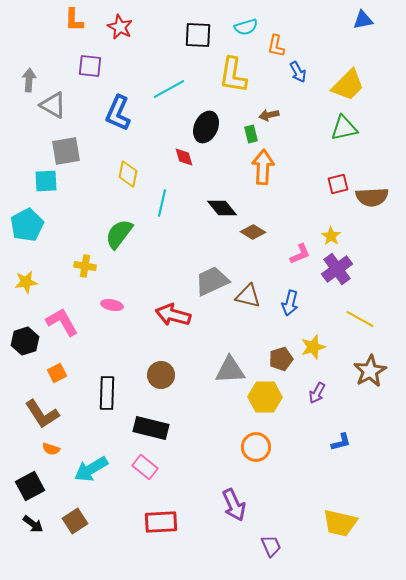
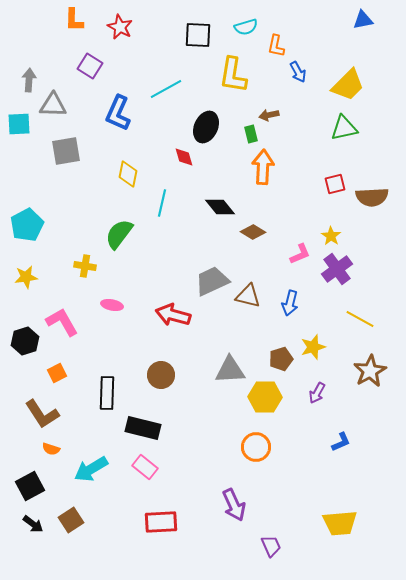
purple square at (90, 66): rotated 25 degrees clockwise
cyan line at (169, 89): moved 3 px left
gray triangle at (53, 105): rotated 28 degrees counterclockwise
cyan square at (46, 181): moved 27 px left, 57 px up
red square at (338, 184): moved 3 px left
black diamond at (222, 208): moved 2 px left, 1 px up
yellow star at (26, 282): moved 5 px up
black rectangle at (151, 428): moved 8 px left
blue L-shape at (341, 442): rotated 10 degrees counterclockwise
brown square at (75, 521): moved 4 px left, 1 px up
yellow trapezoid at (340, 523): rotated 18 degrees counterclockwise
